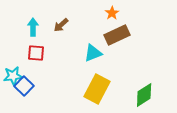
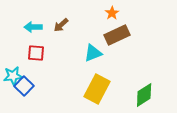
cyan arrow: rotated 90 degrees counterclockwise
